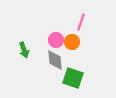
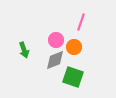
orange circle: moved 2 px right, 5 px down
gray diamond: rotated 75 degrees clockwise
green square: moved 1 px up
